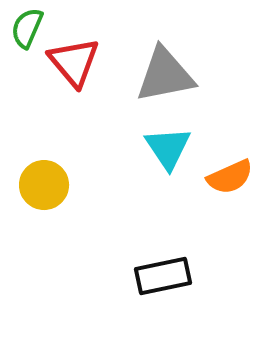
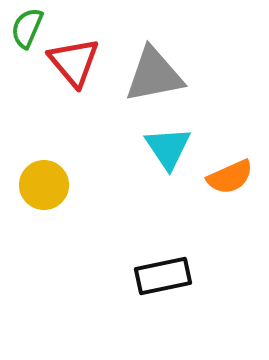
gray triangle: moved 11 px left
